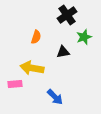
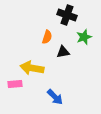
black cross: rotated 36 degrees counterclockwise
orange semicircle: moved 11 px right
